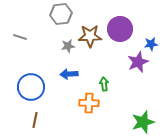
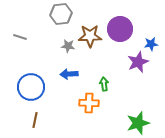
gray star: rotated 16 degrees clockwise
green star: moved 5 px left, 1 px down
